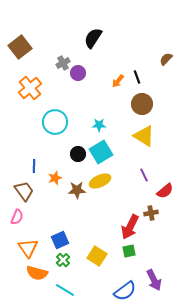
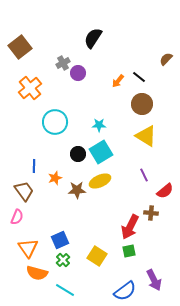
black line: moved 2 px right; rotated 32 degrees counterclockwise
yellow triangle: moved 2 px right
brown cross: rotated 16 degrees clockwise
